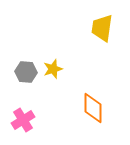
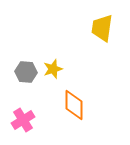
orange diamond: moved 19 px left, 3 px up
